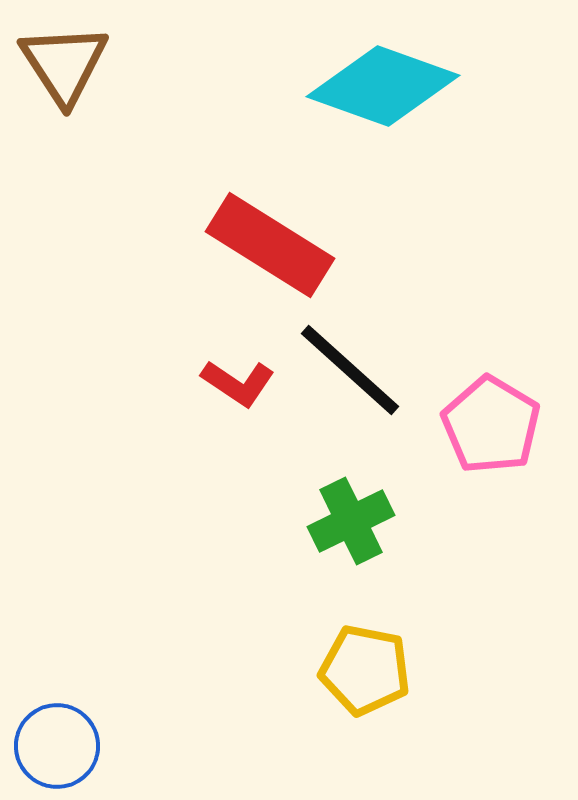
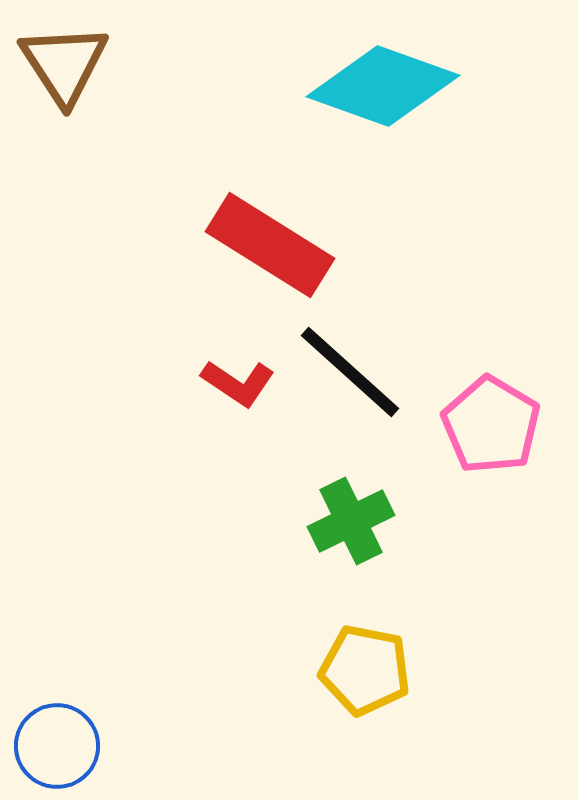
black line: moved 2 px down
